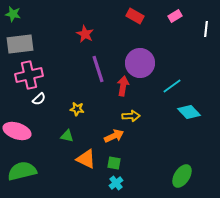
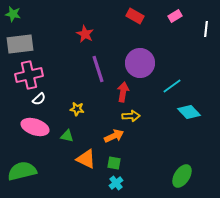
red arrow: moved 6 px down
pink ellipse: moved 18 px right, 4 px up
